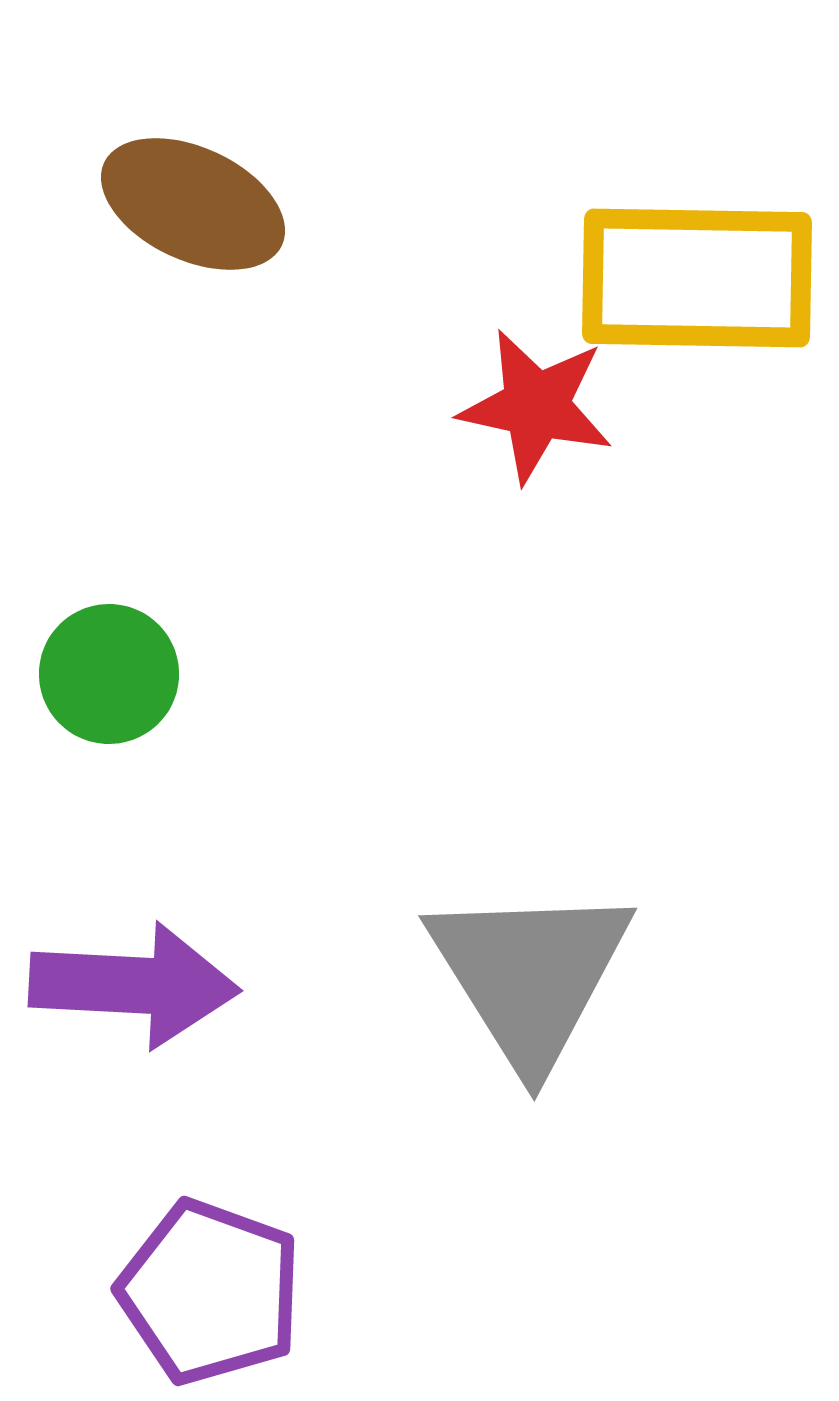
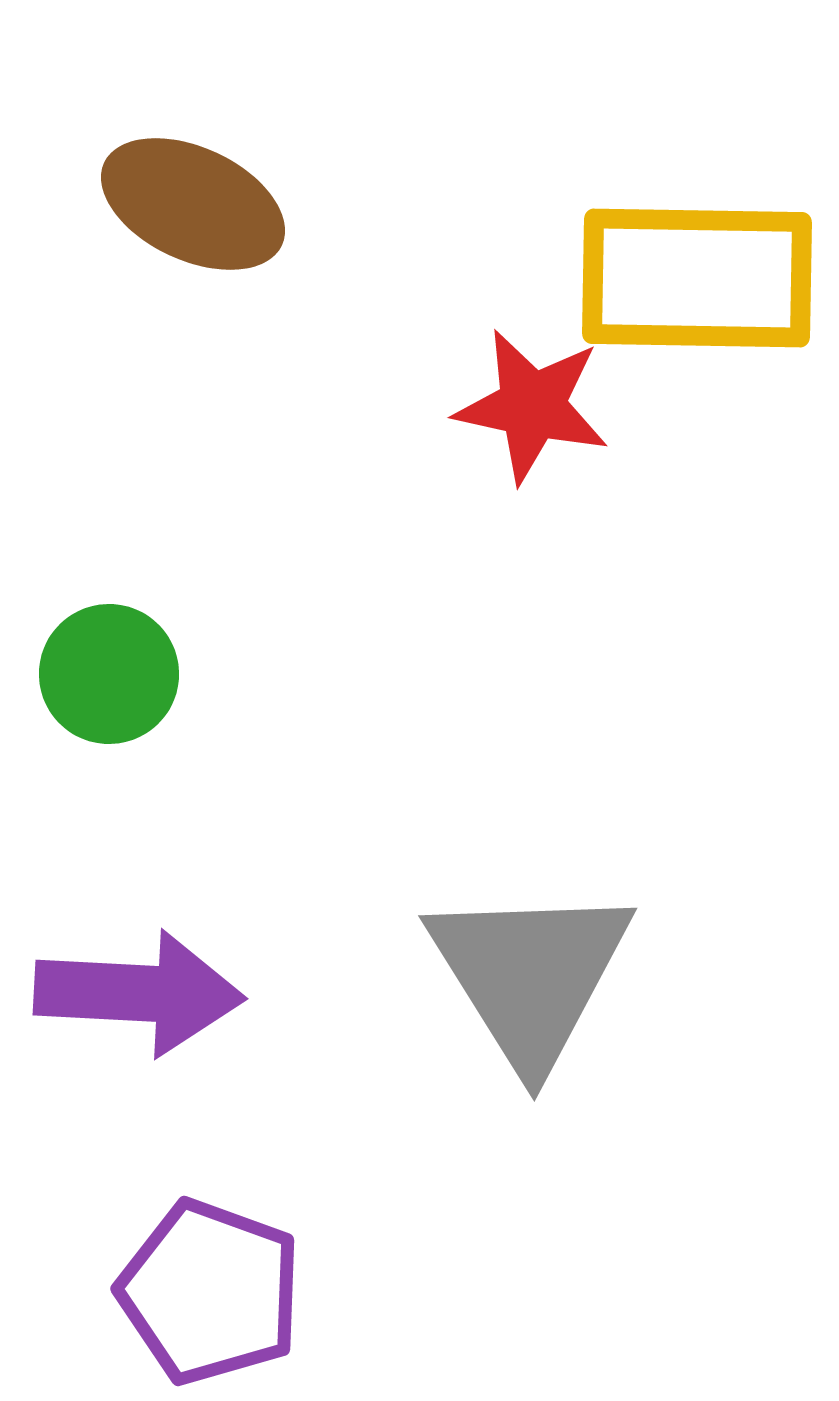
red star: moved 4 px left
purple arrow: moved 5 px right, 8 px down
